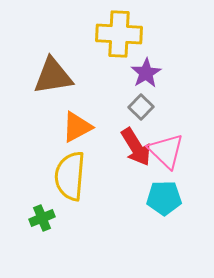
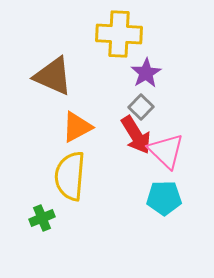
brown triangle: rotated 33 degrees clockwise
red arrow: moved 12 px up
